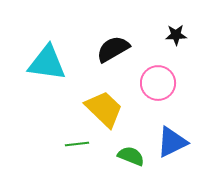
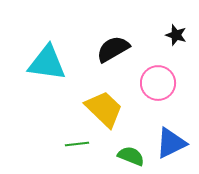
black star: rotated 20 degrees clockwise
blue triangle: moved 1 px left, 1 px down
